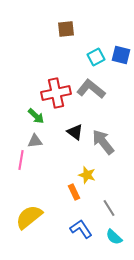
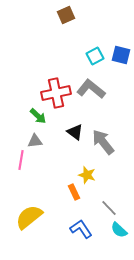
brown square: moved 14 px up; rotated 18 degrees counterclockwise
cyan square: moved 1 px left, 1 px up
green arrow: moved 2 px right
gray line: rotated 12 degrees counterclockwise
cyan semicircle: moved 5 px right, 7 px up
